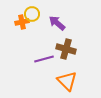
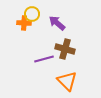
orange cross: moved 2 px right, 1 px down; rotated 16 degrees clockwise
brown cross: moved 1 px left
